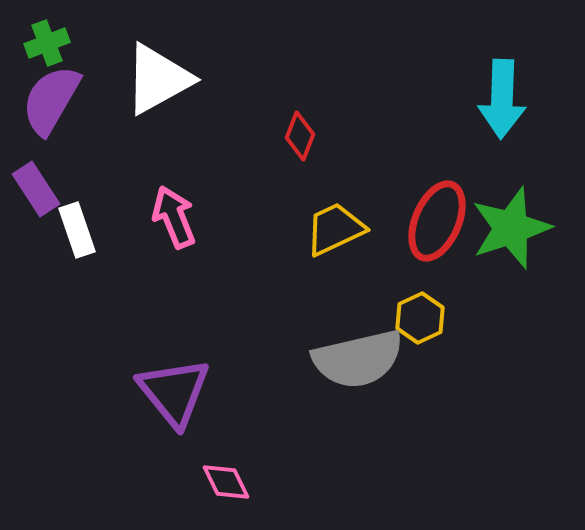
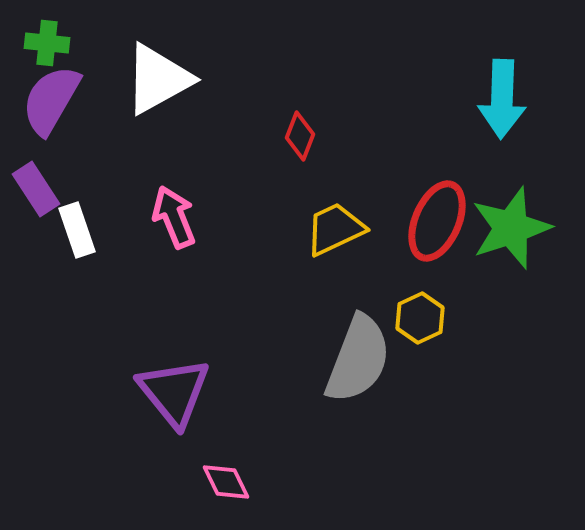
green cross: rotated 27 degrees clockwise
gray semicircle: rotated 56 degrees counterclockwise
